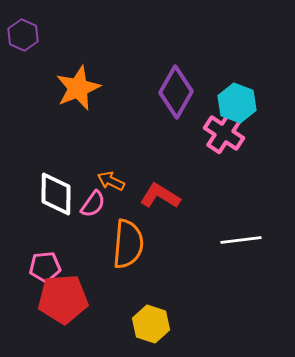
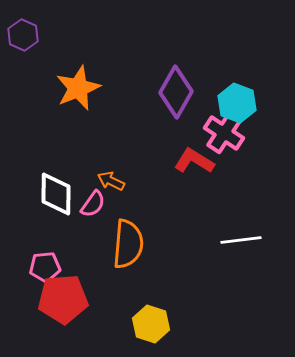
red L-shape: moved 34 px right, 35 px up
